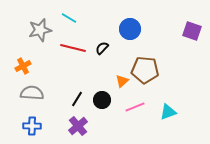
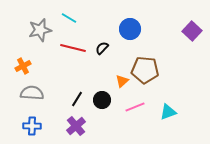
purple square: rotated 24 degrees clockwise
purple cross: moved 2 px left
